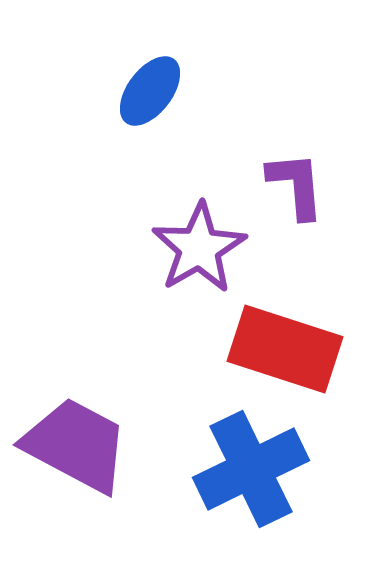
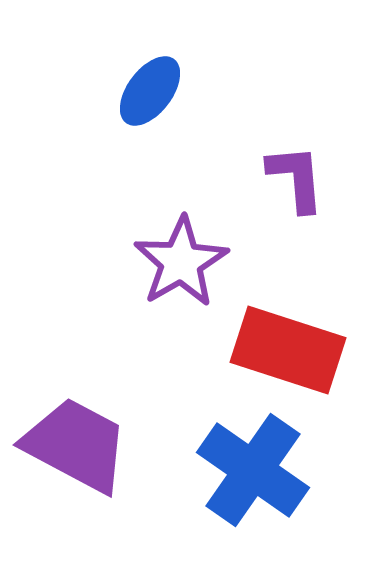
purple L-shape: moved 7 px up
purple star: moved 18 px left, 14 px down
red rectangle: moved 3 px right, 1 px down
blue cross: moved 2 px right, 1 px down; rotated 29 degrees counterclockwise
